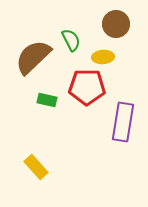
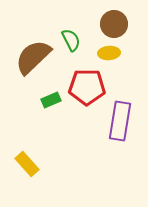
brown circle: moved 2 px left
yellow ellipse: moved 6 px right, 4 px up
green rectangle: moved 4 px right; rotated 36 degrees counterclockwise
purple rectangle: moved 3 px left, 1 px up
yellow rectangle: moved 9 px left, 3 px up
